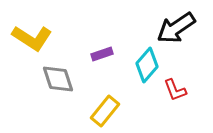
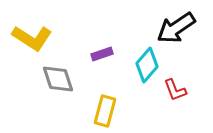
yellow rectangle: rotated 24 degrees counterclockwise
